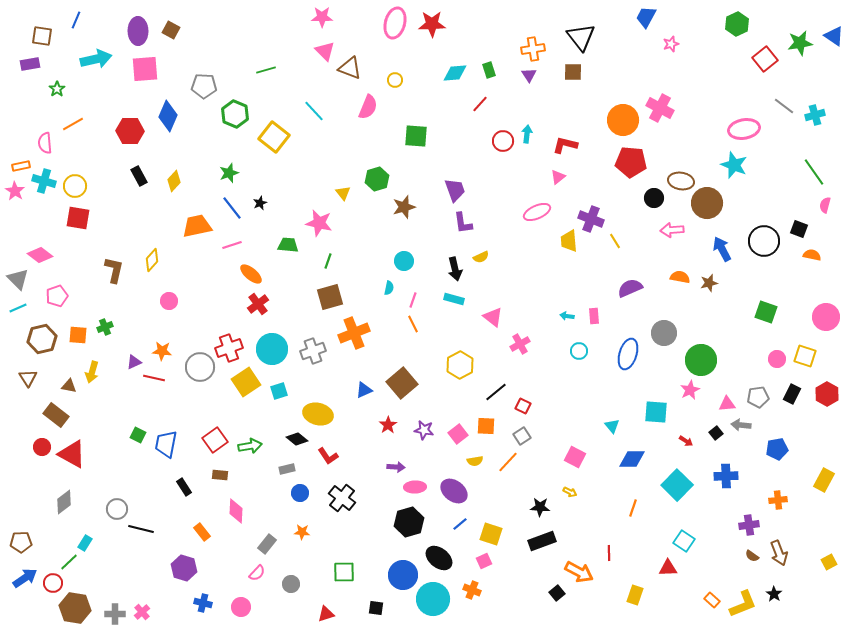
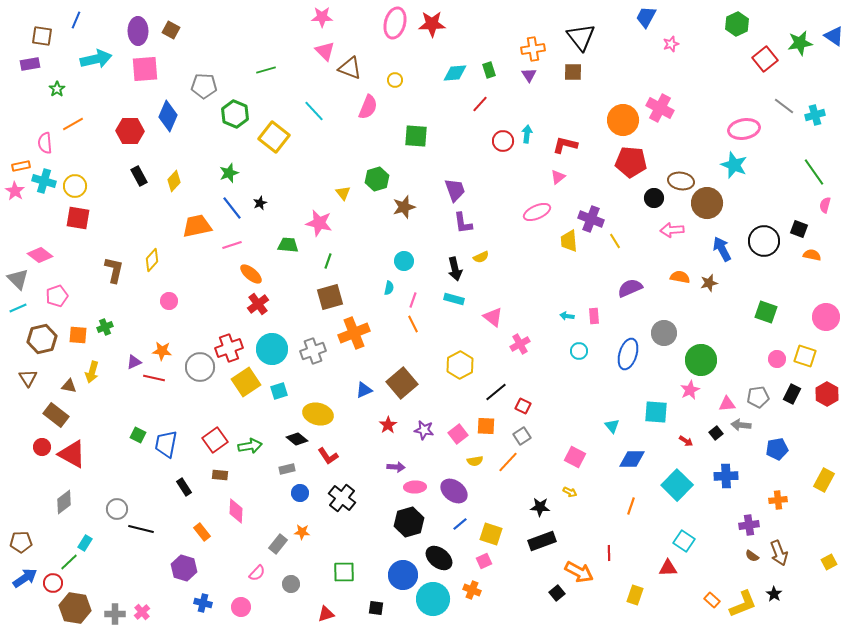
orange line at (633, 508): moved 2 px left, 2 px up
gray rectangle at (267, 544): moved 11 px right
